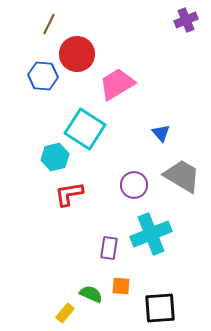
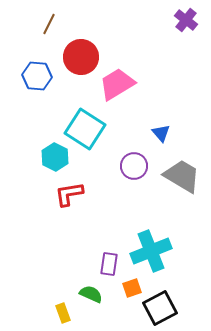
purple cross: rotated 30 degrees counterclockwise
red circle: moved 4 px right, 3 px down
blue hexagon: moved 6 px left
cyan hexagon: rotated 20 degrees counterclockwise
purple circle: moved 19 px up
cyan cross: moved 17 px down
purple rectangle: moved 16 px down
orange square: moved 11 px right, 2 px down; rotated 24 degrees counterclockwise
black square: rotated 24 degrees counterclockwise
yellow rectangle: moved 2 px left; rotated 60 degrees counterclockwise
